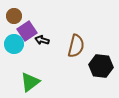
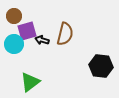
purple square: rotated 18 degrees clockwise
brown semicircle: moved 11 px left, 12 px up
